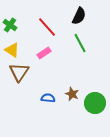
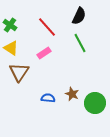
yellow triangle: moved 1 px left, 2 px up
